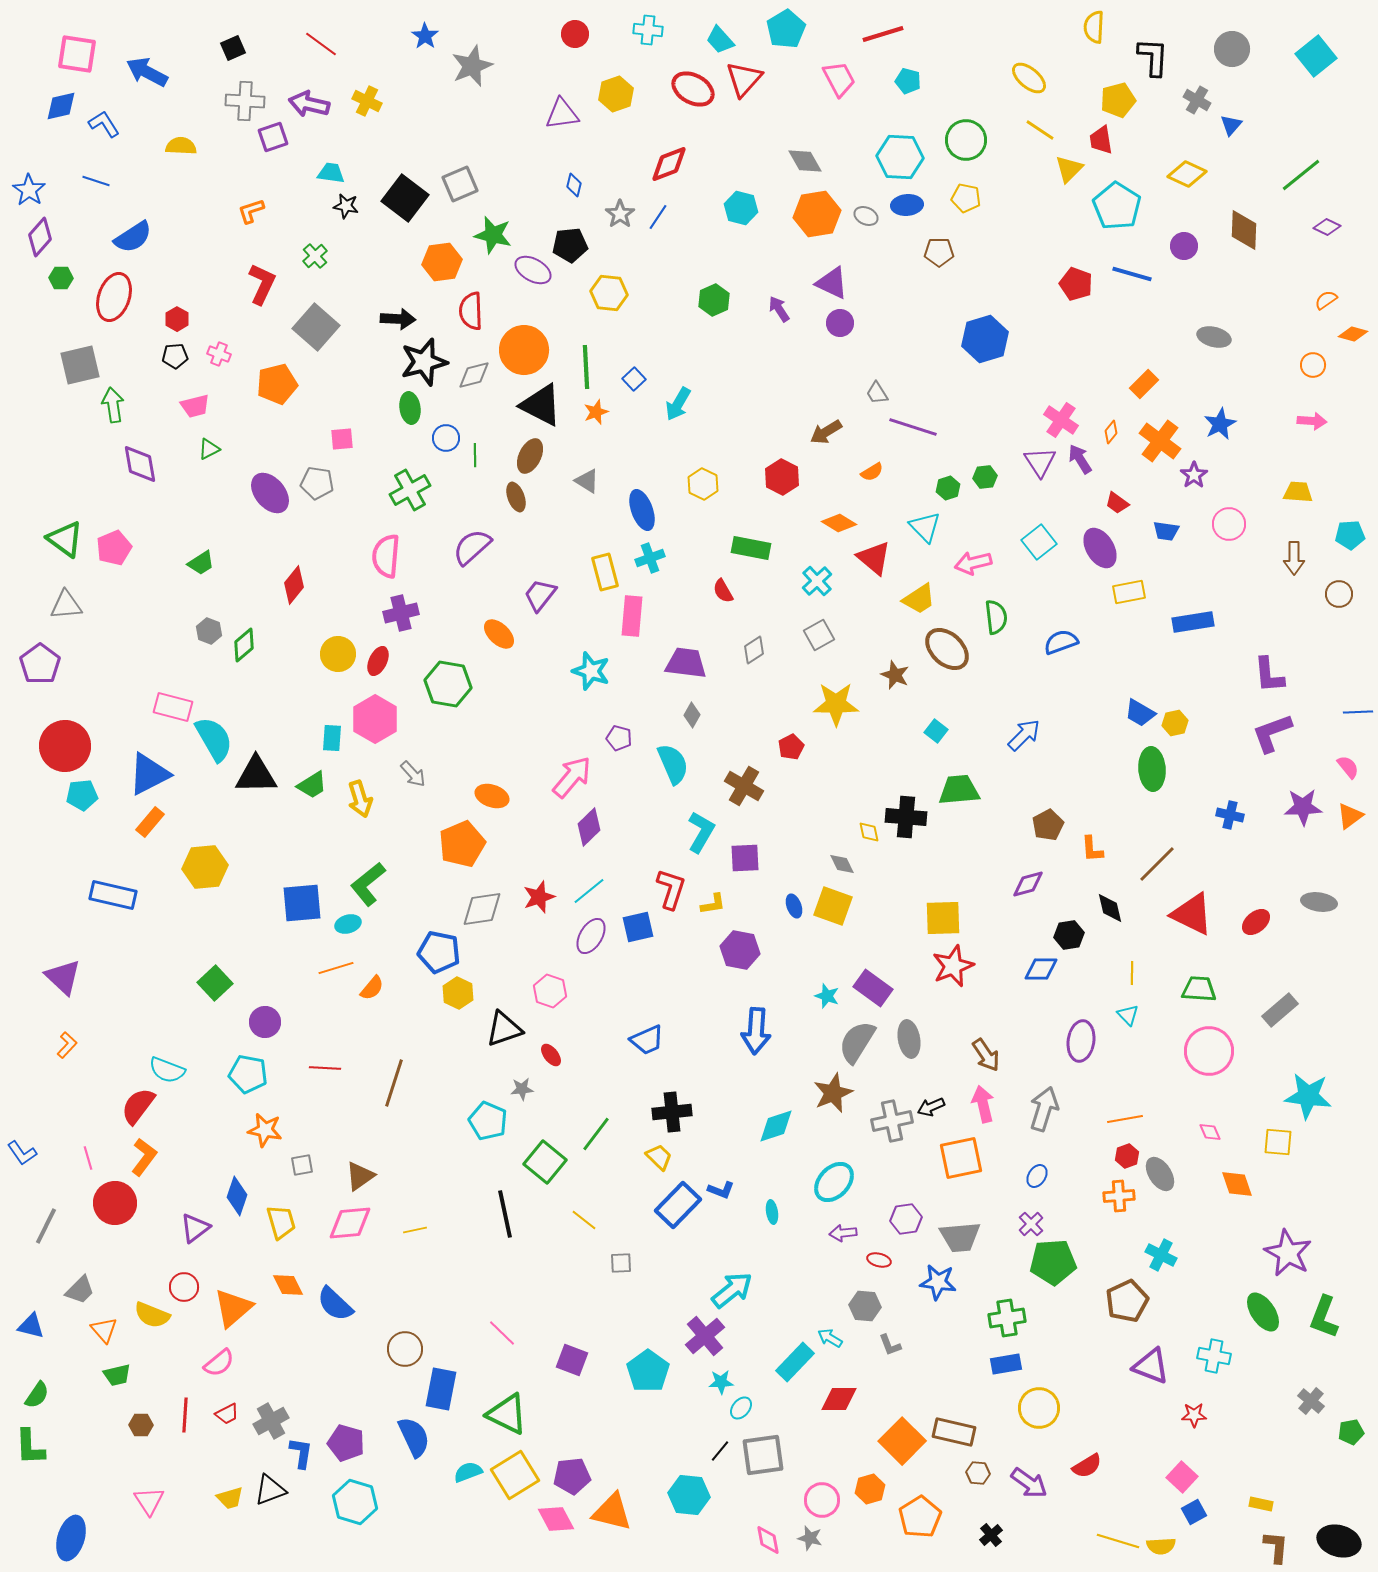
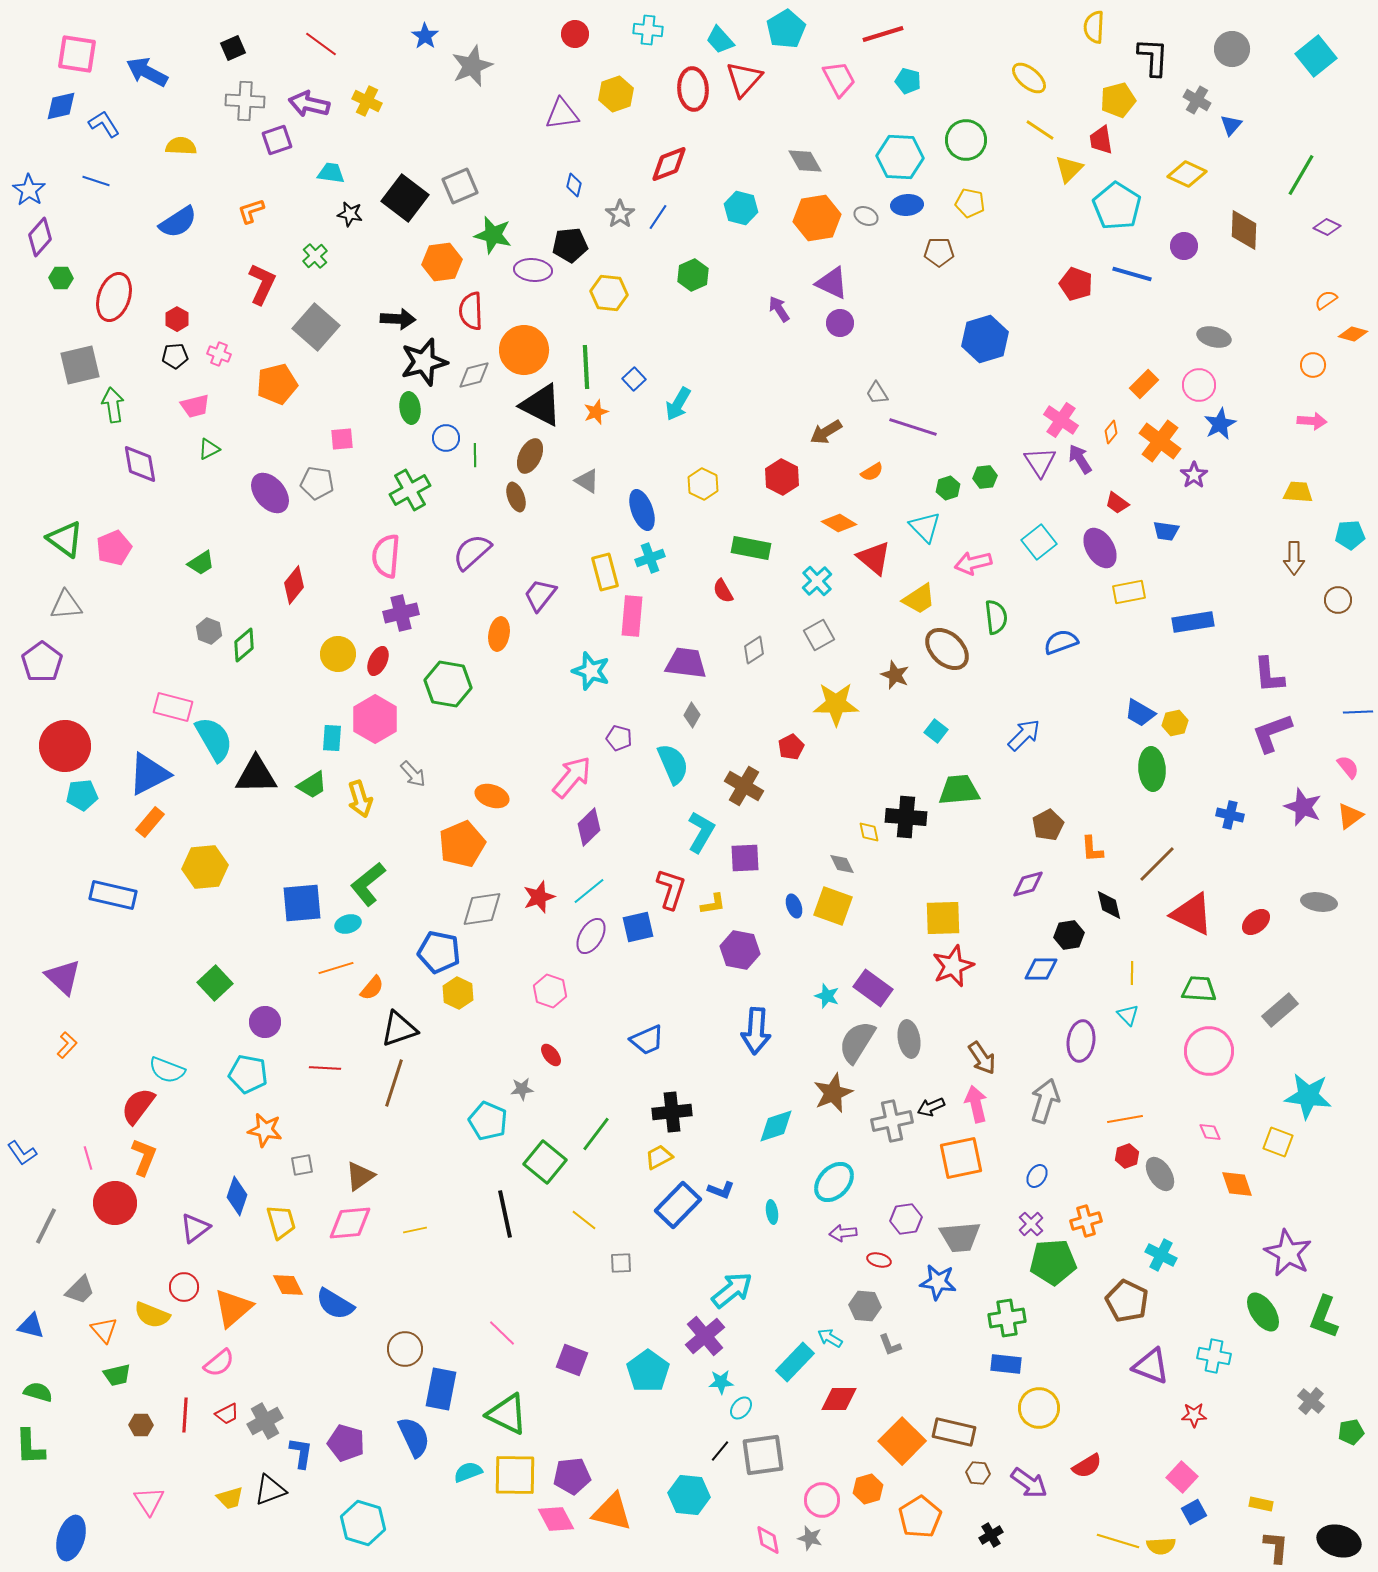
red ellipse at (693, 89): rotated 57 degrees clockwise
purple square at (273, 137): moved 4 px right, 3 px down
green line at (1301, 175): rotated 21 degrees counterclockwise
gray square at (460, 184): moved 2 px down
yellow pentagon at (966, 198): moved 4 px right, 5 px down
black star at (346, 206): moved 4 px right, 8 px down
orange hexagon at (817, 214): moved 4 px down
blue semicircle at (133, 237): moved 45 px right, 15 px up
purple ellipse at (533, 270): rotated 24 degrees counterclockwise
green hexagon at (714, 300): moved 21 px left, 25 px up
pink circle at (1229, 524): moved 30 px left, 139 px up
purple semicircle at (472, 547): moved 5 px down
brown circle at (1339, 594): moved 1 px left, 6 px down
orange ellipse at (499, 634): rotated 56 degrees clockwise
purple pentagon at (40, 664): moved 2 px right, 2 px up
purple star at (1303, 807): rotated 24 degrees clockwise
black diamond at (1110, 908): moved 1 px left, 3 px up
black triangle at (504, 1029): moved 105 px left
brown arrow at (986, 1055): moved 4 px left, 3 px down
pink arrow at (983, 1104): moved 7 px left
gray arrow at (1044, 1109): moved 1 px right, 8 px up
yellow square at (1278, 1142): rotated 16 degrees clockwise
orange L-shape at (144, 1157): rotated 15 degrees counterclockwise
yellow trapezoid at (659, 1157): rotated 72 degrees counterclockwise
orange cross at (1119, 1196): moved 33 px left, 25 px down; rotated 12 degrees counterclockwise
brown pentagon at (1127, 1301): rotated 21 degrees counterclockwise
blue semicircle at (335, 1304): rotated 12 degrees counterclockwise
blue rectangle at (1006, 1364): rotated 16 degrees clockwise
green semicircle at (37, 1395): moved 1 px right, 3 px up; rotated 108 degrees counterclockwise
gray cross at (271, 1421): moved 6 px left
yellow square at (515, 1475): rotated 33 degrees clockwise
orange hexagon at (870, 1489): moved 2 px left
cyan hexagon at (355, 1502): moved 8 px right, 21 px down
black cross at (991, 1535): rotated 10 degrees clockwise
